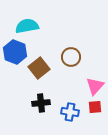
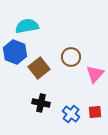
pink triangle: moved 12 px up
black cross: rotated 18 degrees clockwise
red square: moved 5 px down
blue cross: moved 1 px right, 2 px down; rotated 30 degrees clockwise
